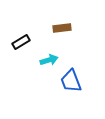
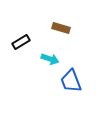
brown rectangle: moved 1 px left; rotated 24 degrees clockwise
cyan arrow: moved 1 px right, 1 px up; rotated 36 degrees clockwise
